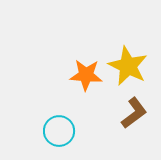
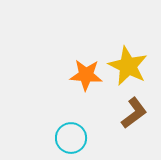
cyan circle: moved 12 px right, 7 px down
